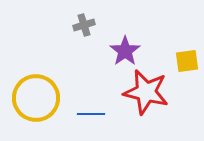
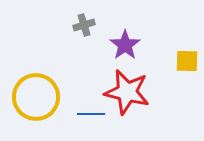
purple star: moved 6 px up
yellow square: rotated 10 degrees clockwise
red star: moved 19 px left
yellow circle: moved 1 px up
